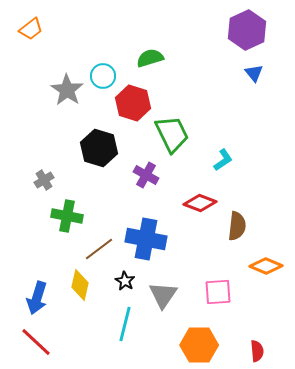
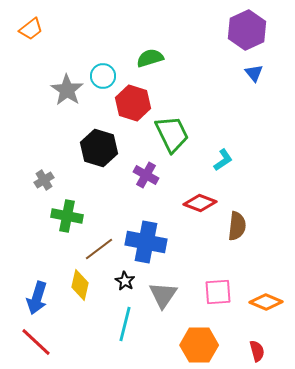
blue cross: moved 3 px down
orange diamond: moved 36 px down
red semicircle: rotated 10 degrees counterclockwise
